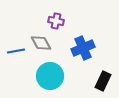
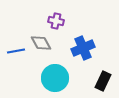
cyan circle: moved 5 px right, 2 px down
